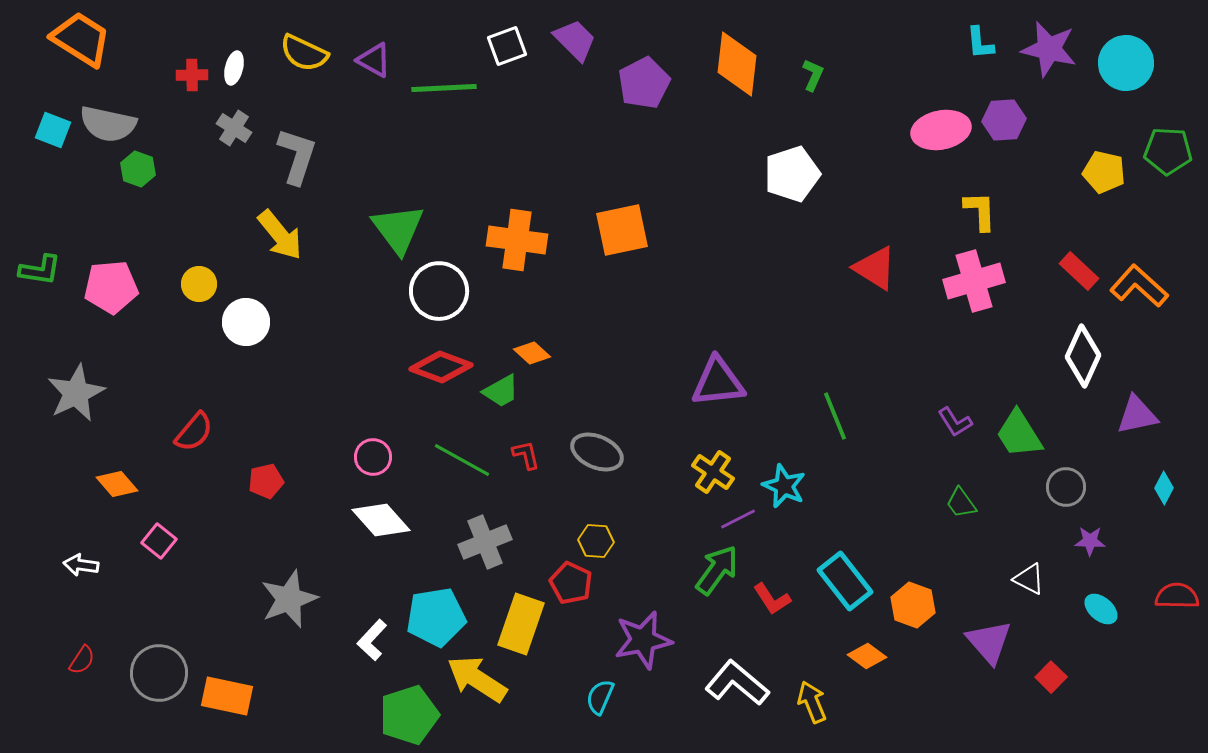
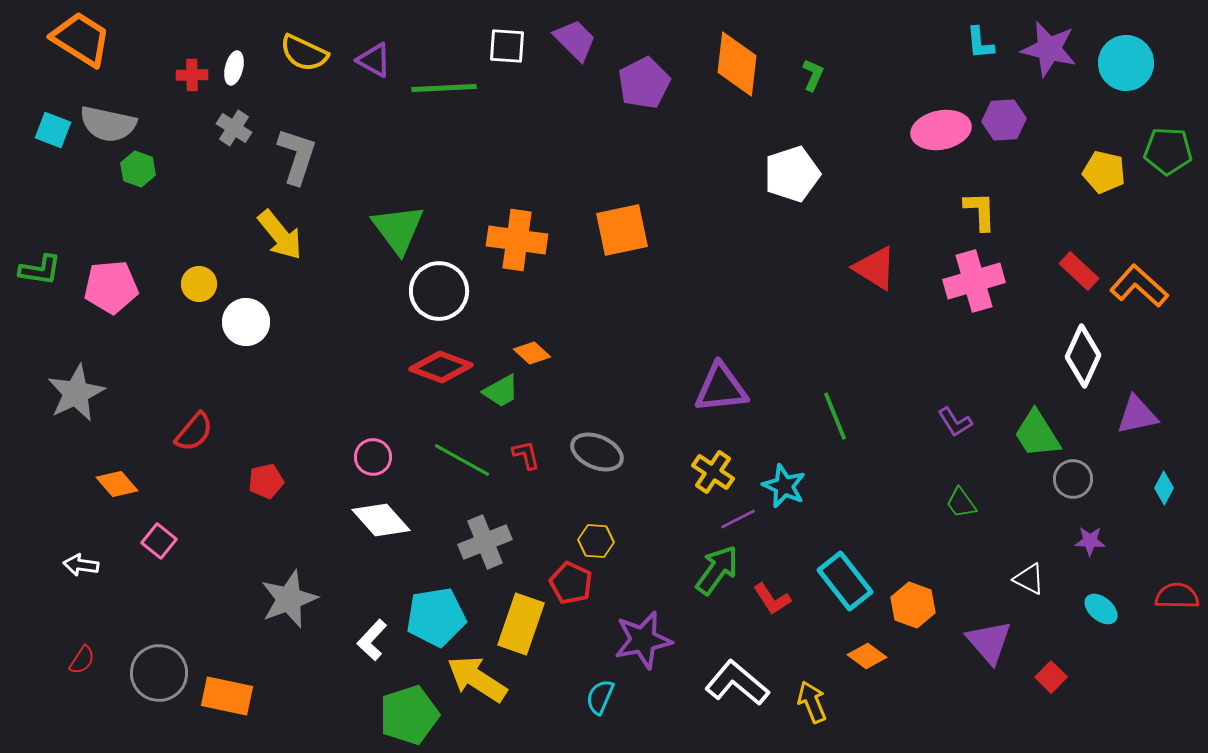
white square at (507, 46): rotated 24 degrees clockwise
purple triangle at (718, 382): moved 3 px right, 6 px down
green trapezoid at (1019, 434): moved 18 px right
gray circle at (1066, 487): moved 7 px right, 8 px up
